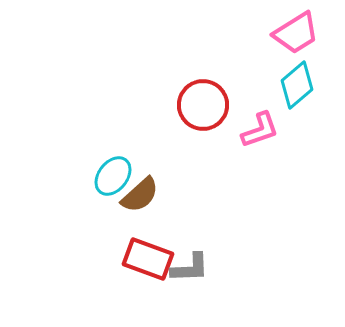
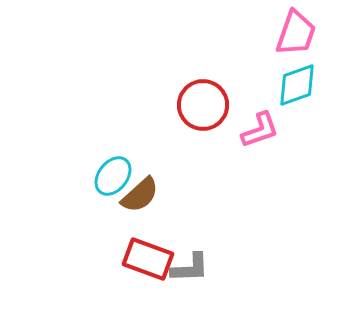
pink trapezoid: rotated 39 degrees counterclockwise
cyan diamond: rotated 21 degrees clockwise
